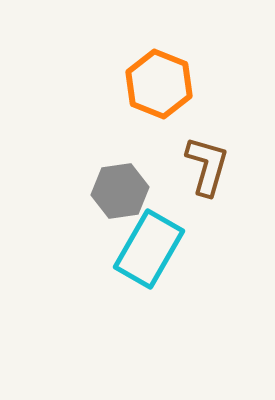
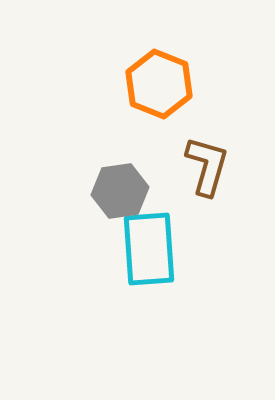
cyan rectangle: rotated 34 degrees counterclockwise
